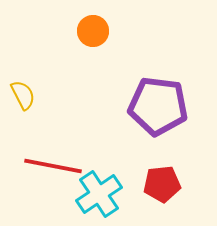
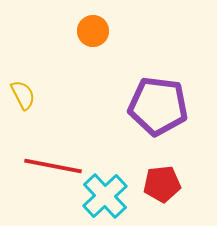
cyan cross: moved 6 px right, 2 px down; rotated 9 degrees counterclockwise
